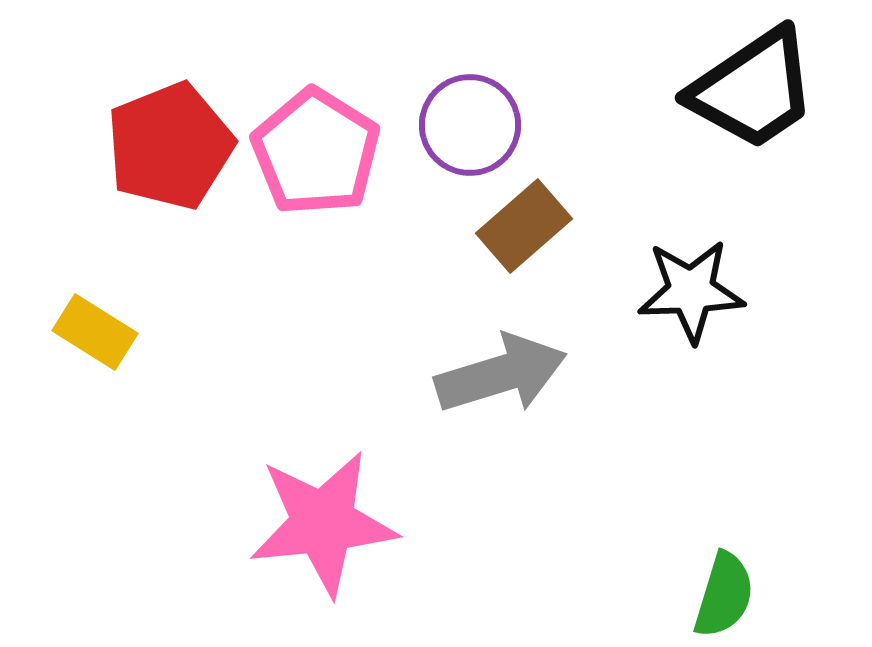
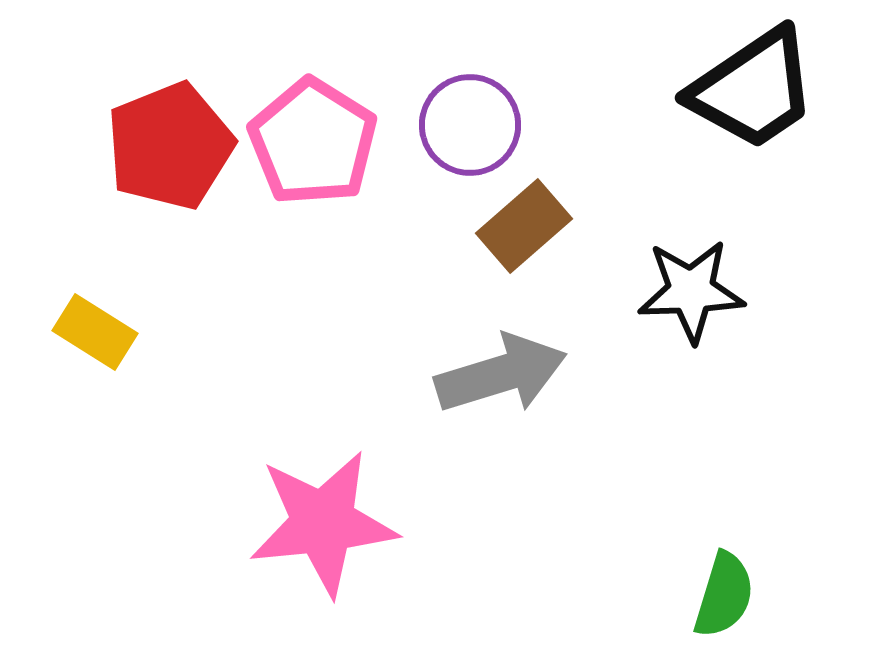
pink pentagon: moved 3 px left, 10 px up
